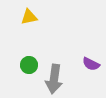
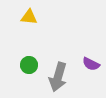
yellow triangle: rotated 18 degrees clockwise
gray arrow: moved 4 px right, 2 px up; rotated 8 degrees clockwise
